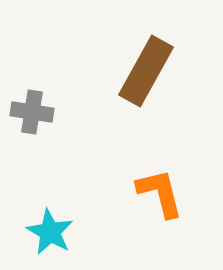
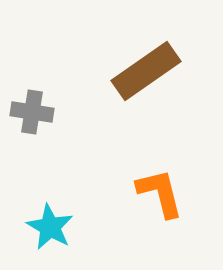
brown rectangle: rotated 26 degrees clockwise
cyan star: moved 5 px up
